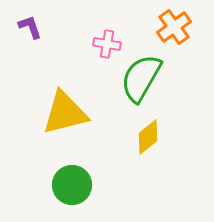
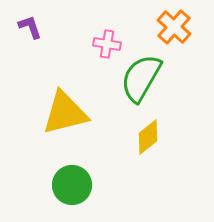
orange cross: rotated 12 degrees counterclockwise
